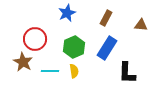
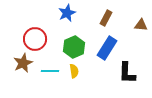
brown star: moved 1 px down; rotated 18 degrees clockwise
